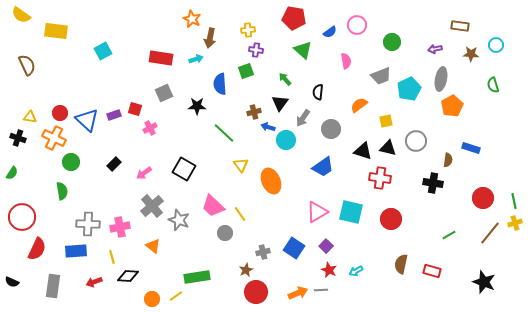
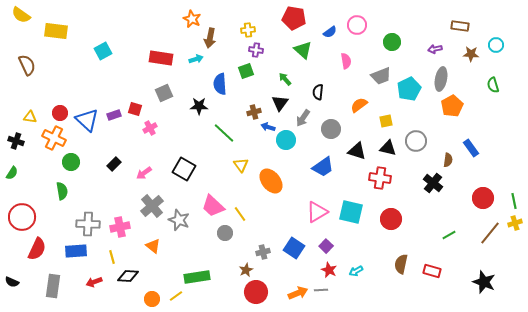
black star at (197, 106): moved 2 px right
black cross at (18, 138): moved 2 px left, 3 px down
blue rectangle at (471, 148): rotated 36 degrees clockwise
black triangle at (363, 151): moved 6 px left
orange ellipse at (271, 181): rotated 15 degrees counterclockwise
black cross at (433, 183): rotated 30 degrees clockwise
